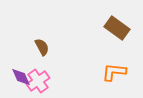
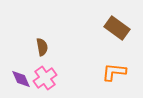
brown semicircle: rotated 18 degrees clockwise
purple diamond: moved 2 px down
pink cross: moved 7 px right, 3 px up
